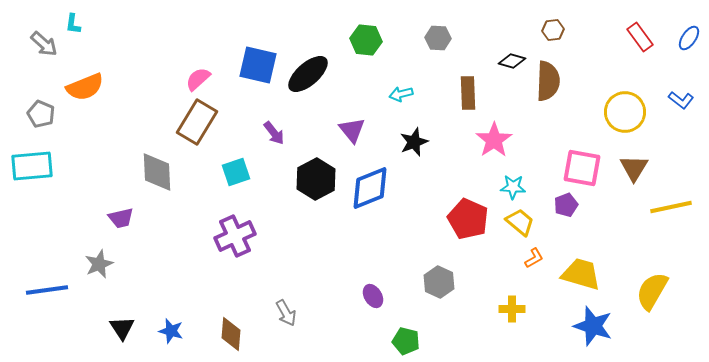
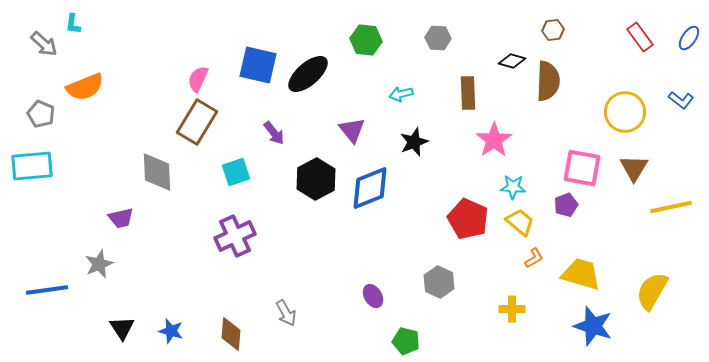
pink semicircle at (198, 79): rotated 24 degrees counterclockwise
